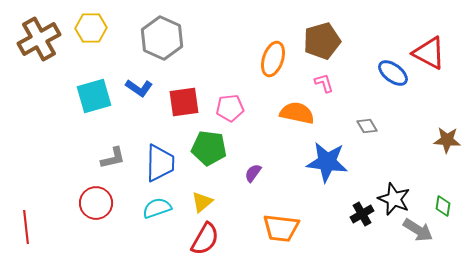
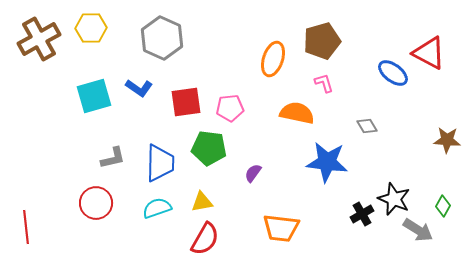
red square: moved 2 px right
yellow triangle: rotated 30 degrees clockwise
green diamond: rotated 20 degrees clockwise
